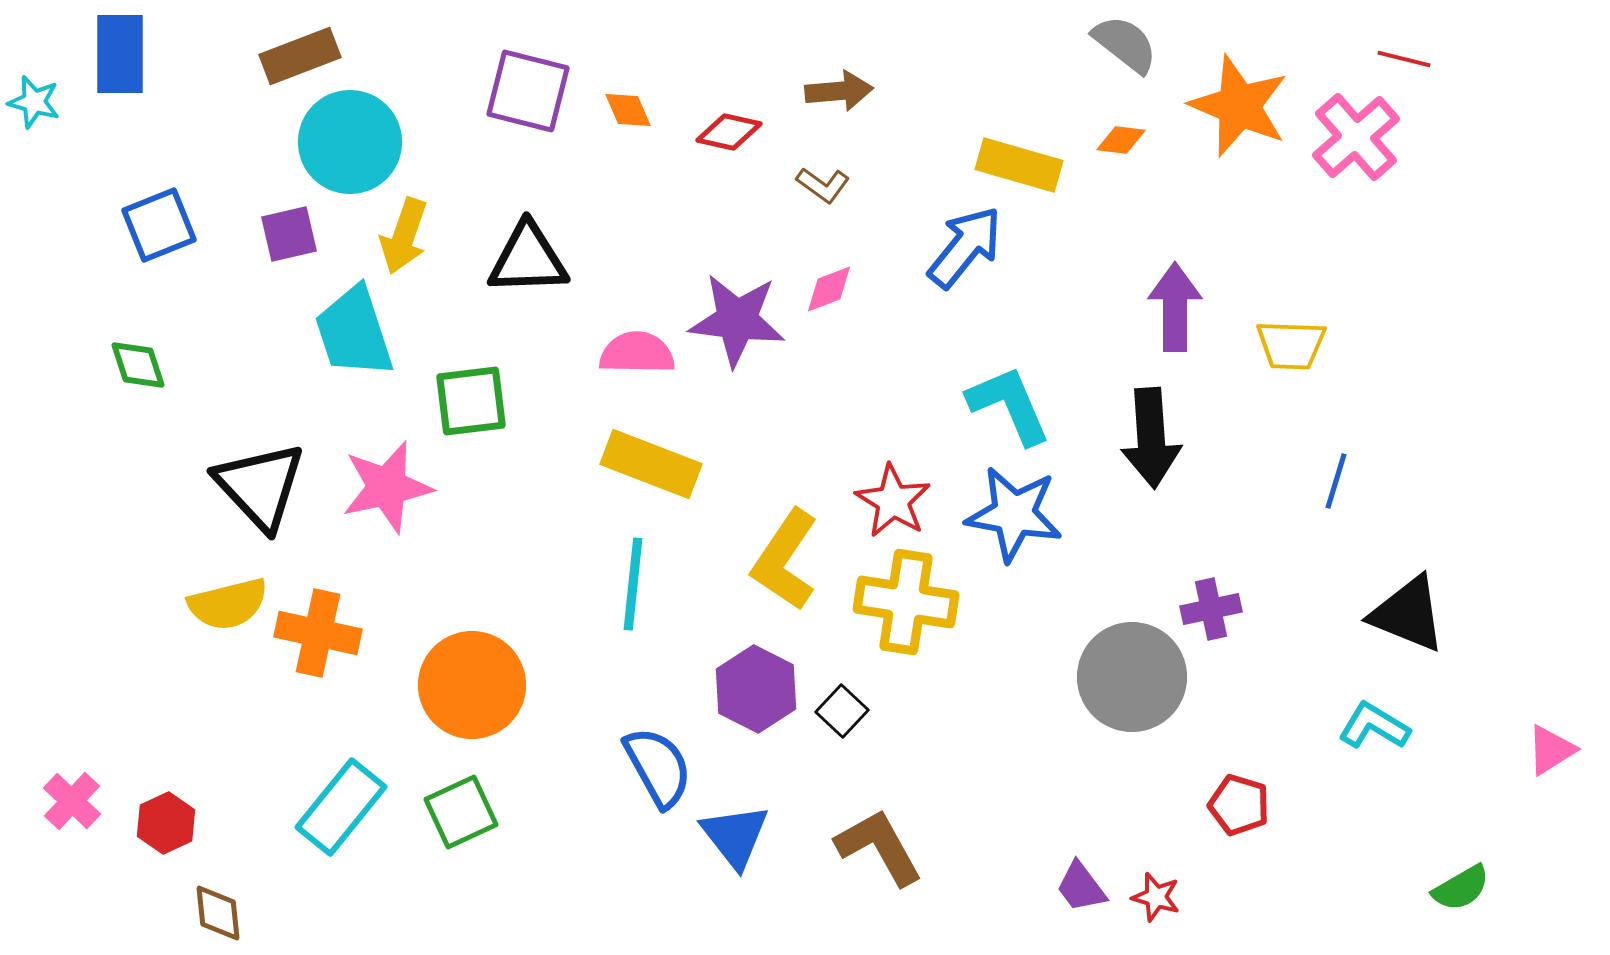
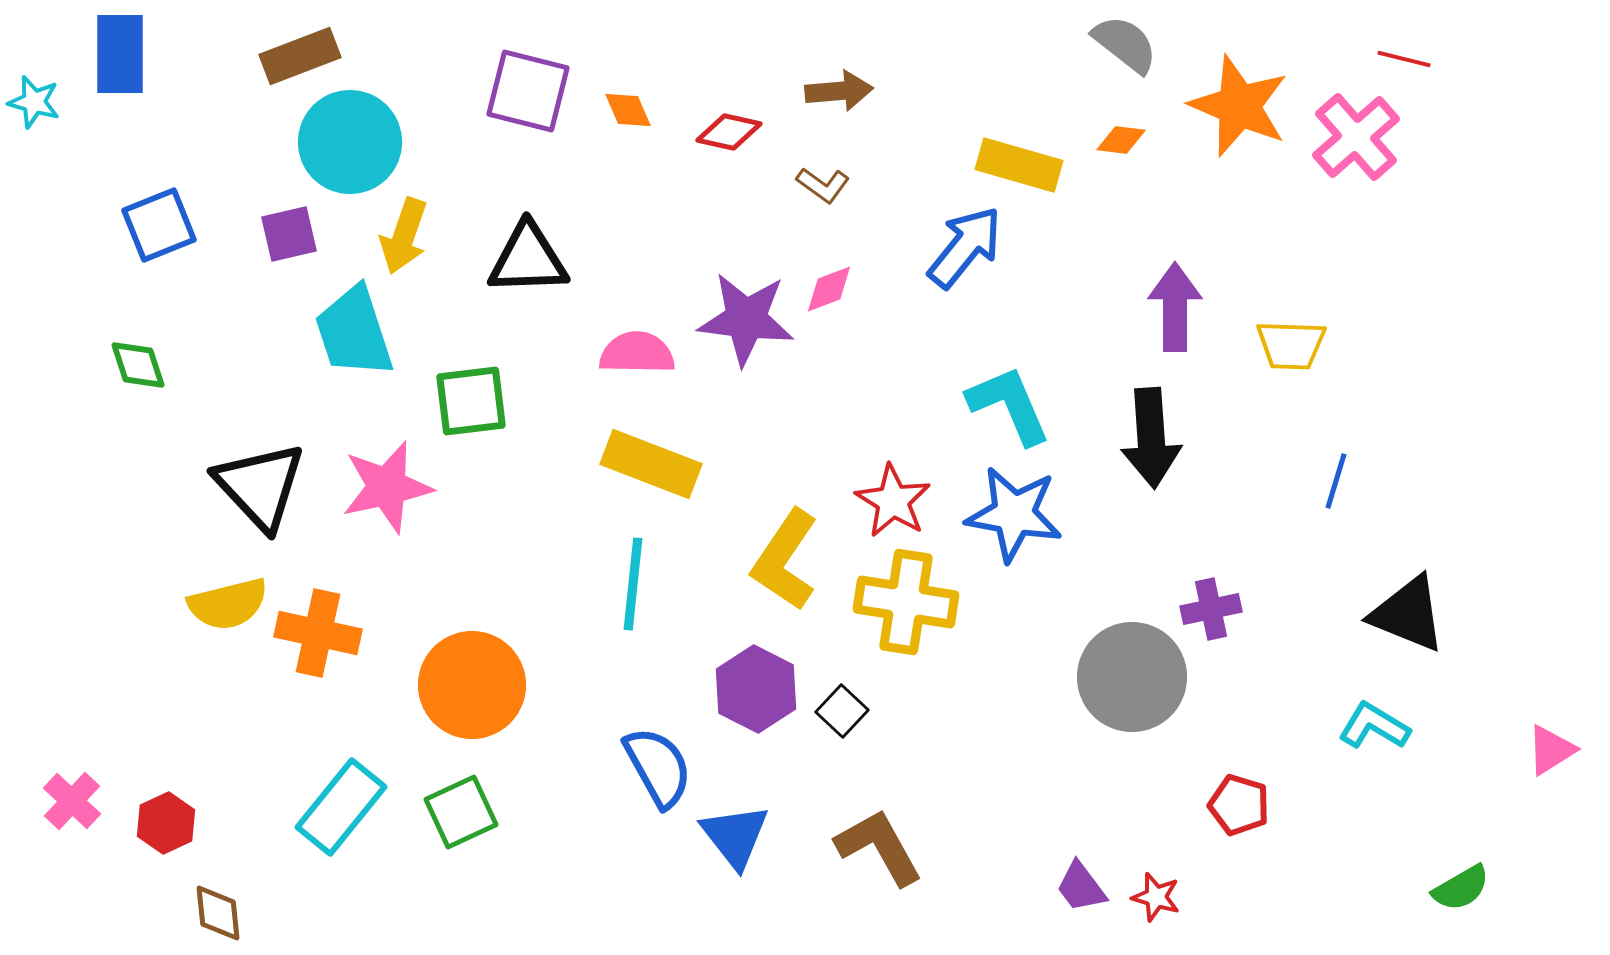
purple star at (737, 320): moved 9 px right, 1 px up
